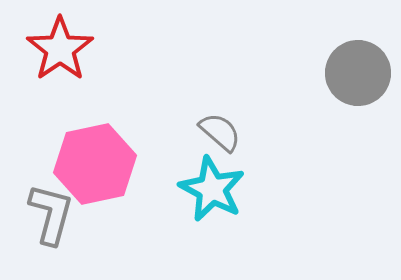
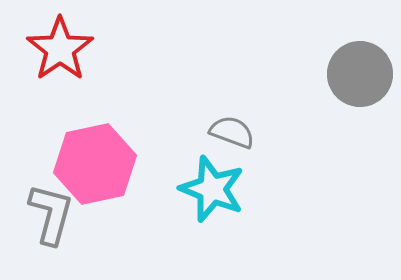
gray circle: moved 2 px right, 1 px down
gray semicircle: moved 12 px right; rotated 21 degrees counterclockwise
cyan star: rotated 6 degrees counterclockwise
